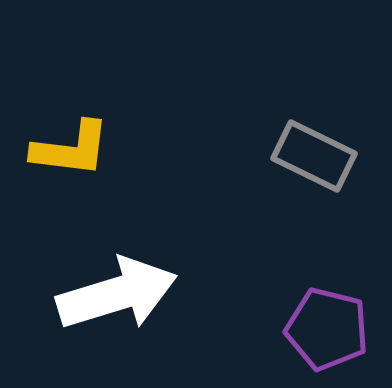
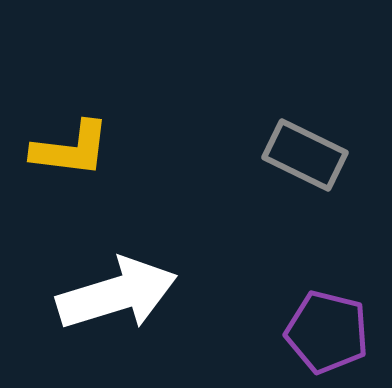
gray rectangle: moved 9 px left, 1 px up
purple pentagon: moved 3 px down
